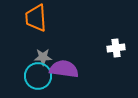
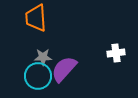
white cross: moved 5 px down
purple semicircle: rotated 56 degrees counterclockwise
